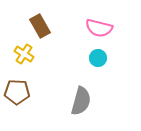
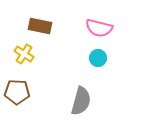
brown rectangle: rotated 50 degrees counterclockwise
